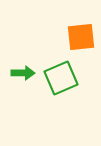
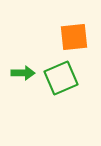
orange square: moved 7 px left
